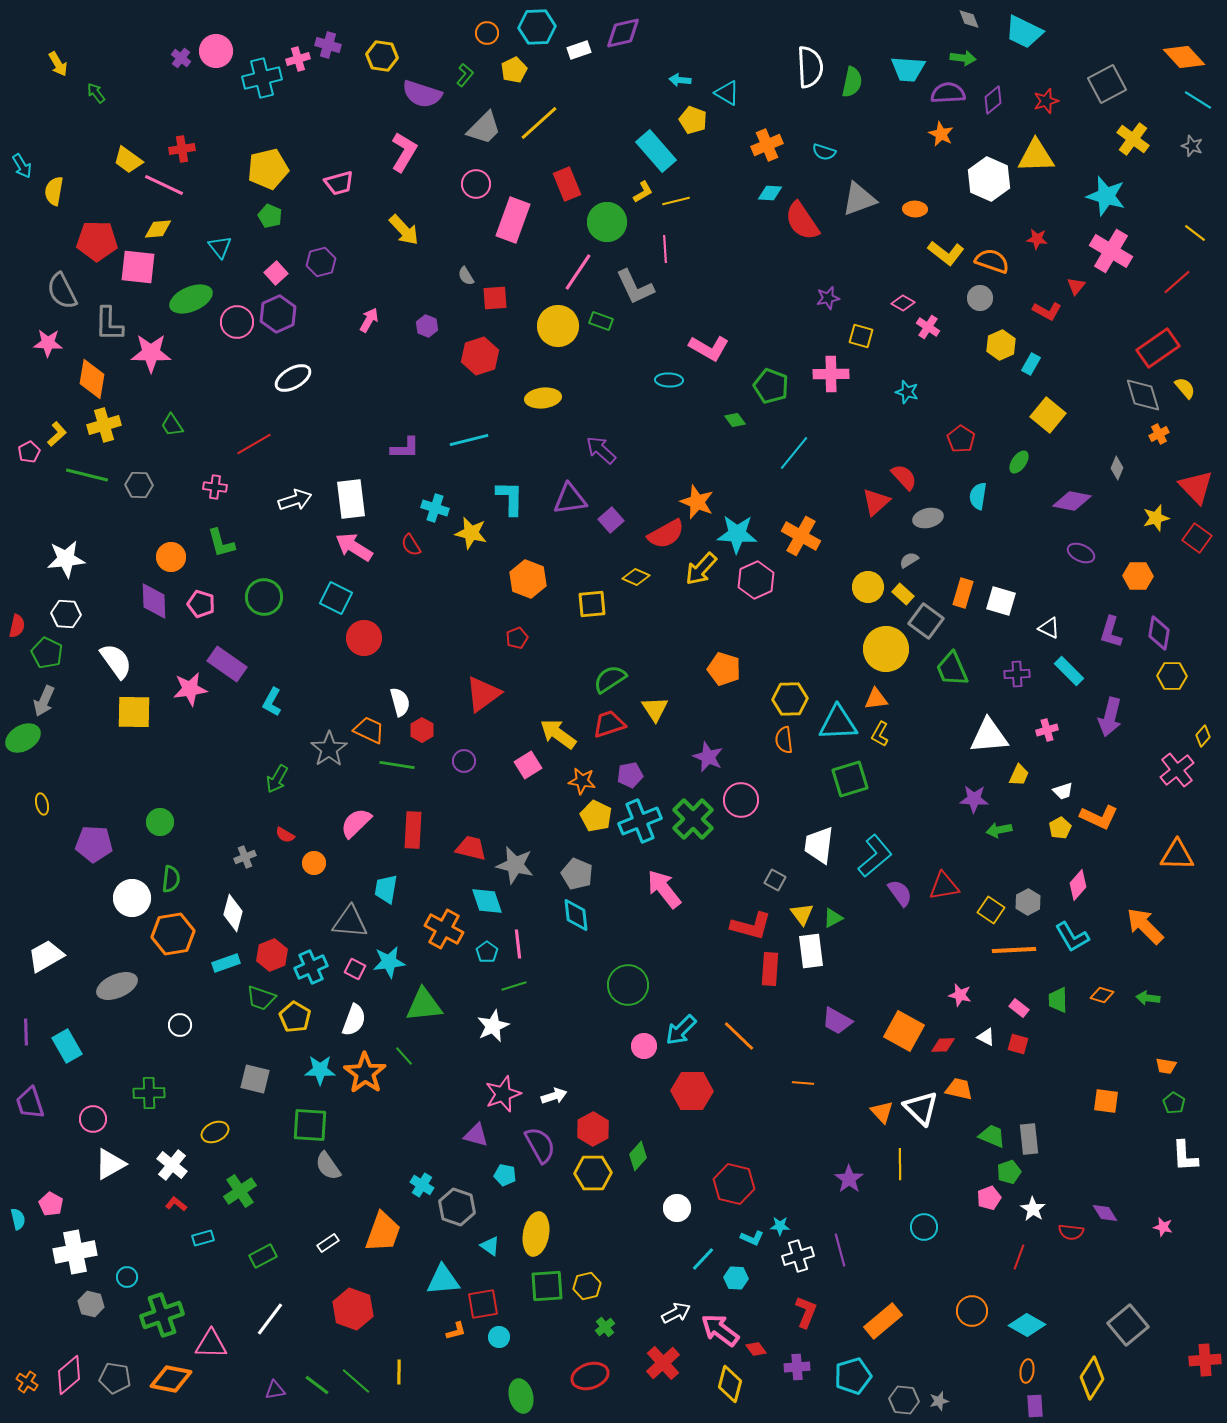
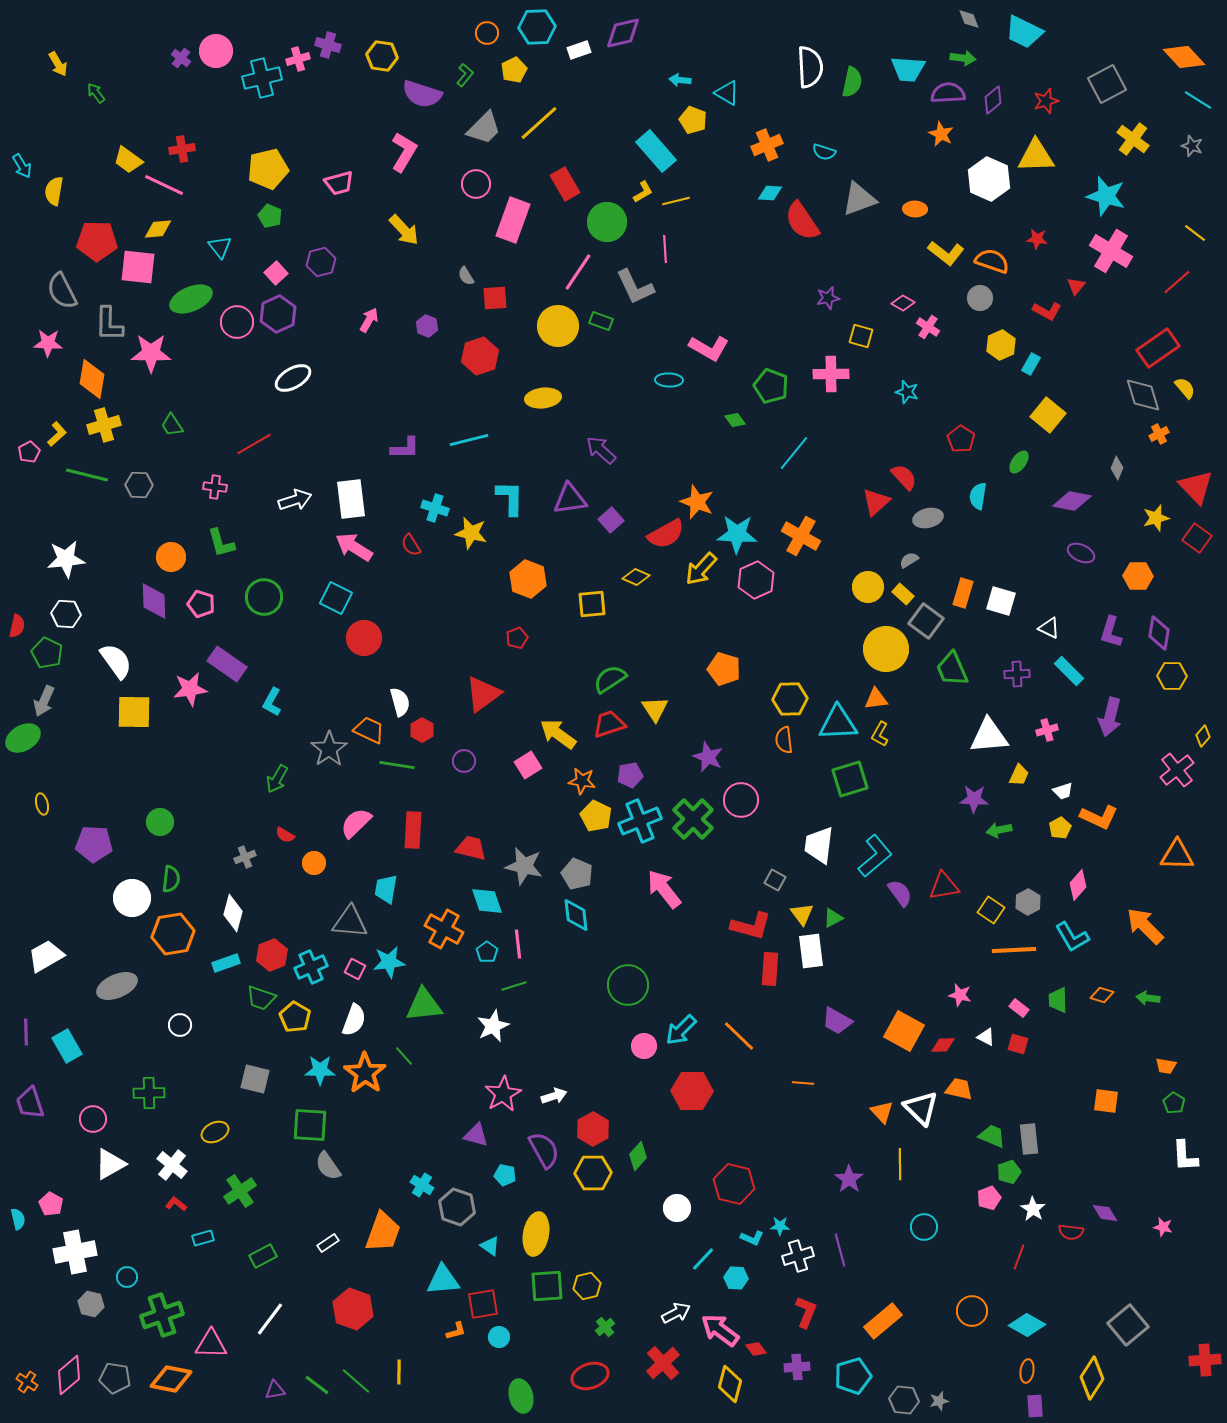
red rectangle at (567, 184): moved 2 px left; rotated 8 degrees counterclockwise
gray star at (515, 865): moved 9 px right, 1 px down
pink star at (503, 1094): rotated 9 degrees counterclockwise
purple semicircle at (540, 1145): moved 4 px right, 5 px down
